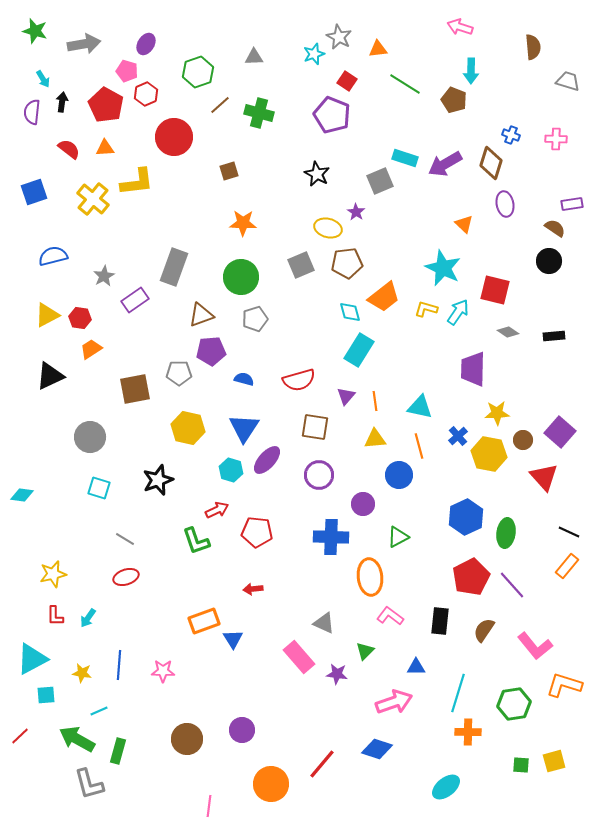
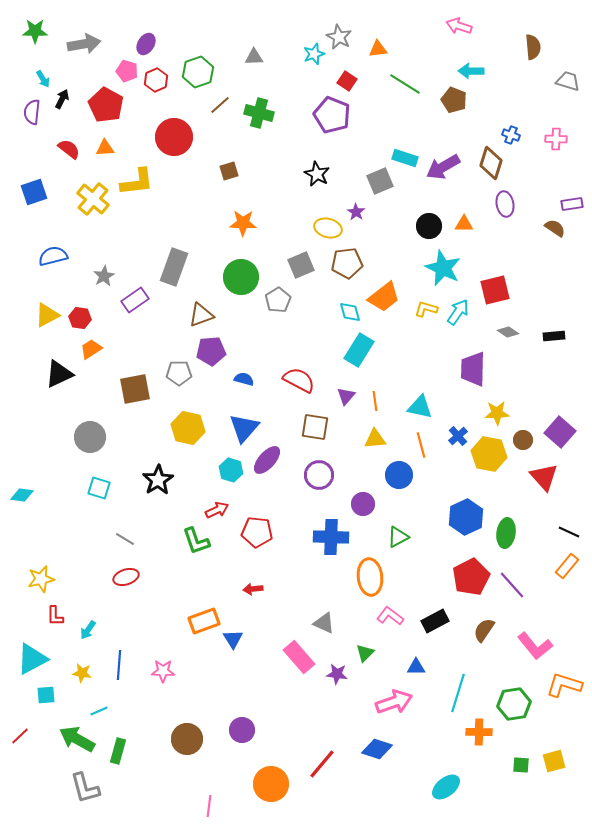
pink arrow at (460, 27): moved 1 px left, 1 px up
green star at (35, 31): rotated 15 degrees counterclockwise
cyan arrow at (471, 71): rotated 90 degrees clockwise
red hexagon at (146, 94): moved 10 px right, 14 px up
black arrow at (62, 102): moved 3 px up; rotated 18 degrees clockwise
purple arrow at (445, 164): moved 2 px left, 3 px down
orange triangle at (464, 224): rotated 42 degrees counterclockwise
black circle at (549, 261): moved 120 px left, 35 px up
red square at (495, 290): rotated 28 degrees counterclockwise
gray pentagon at (255, 319): moved 23 px right, 19 px up; rotated 15 degrees counterclockwise
black triangle at (50, 376): moved 9 px right, 2 px up
red semicircle at (299, 380): rotated 136 degrees counterclockwise
blue triangle at (244, 428): rotated 8 degrees clockwise
orange line at (419, 446): moved 2 px right, 1 px up
black star at (158, 480): rotated 12 degrees counterclockwise
yellow star at (53, 574): moved 12 px left, 5 px down
cyan arrow at (88, 618): moved 12 px down
black rectangle at (440, 621): moved 5 px left; rotated 56 degrees clockwise
green triangle at (365, 651): moved 2 px down
orange cross at (468, 732): moved 11 px right
gray L-shape at (89, 784): moved 4 px left, 4 px down
